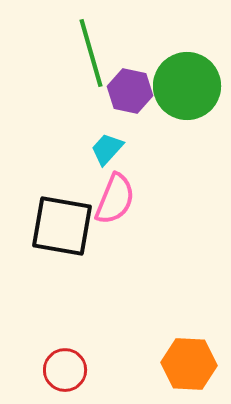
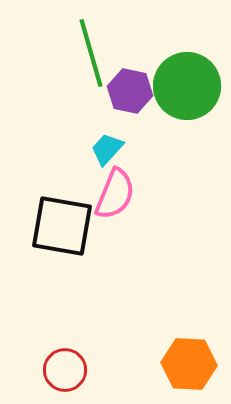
pink semicircle: moved 5 px up
